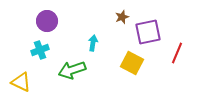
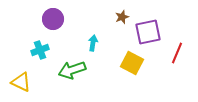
purple circle: moved 6 px right, 2 px up
